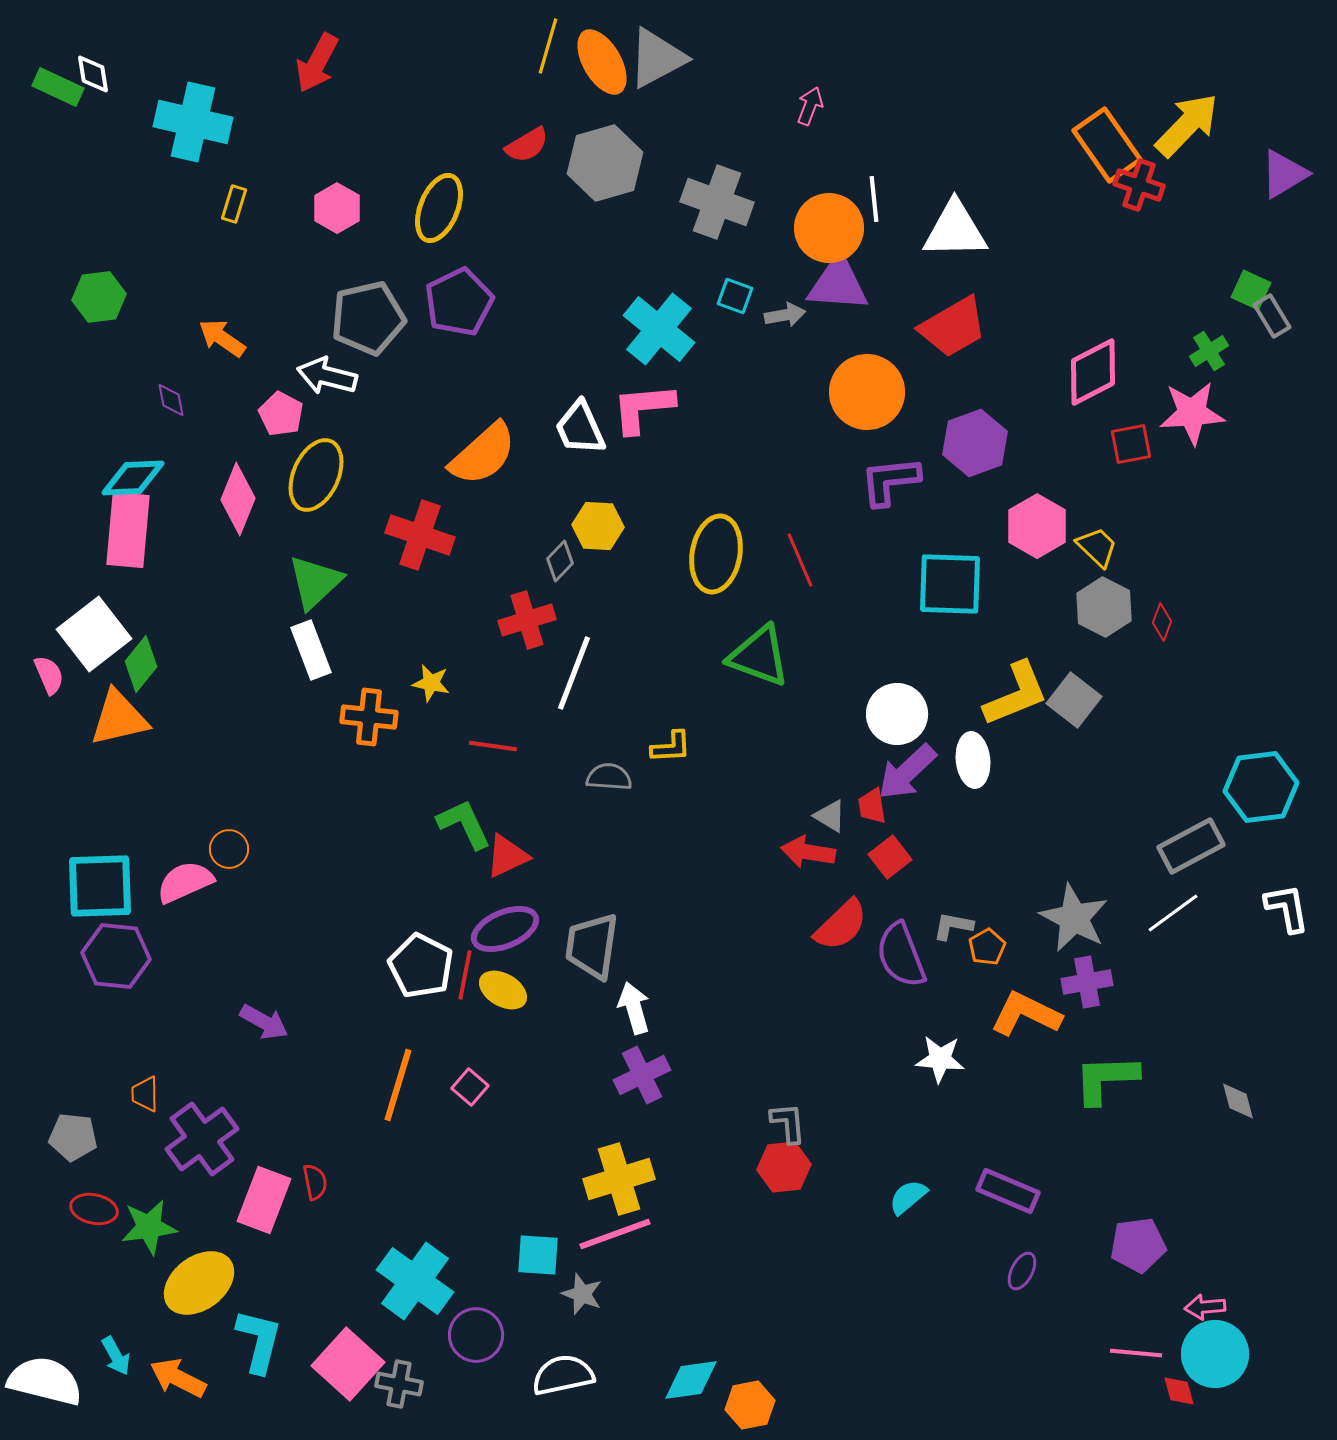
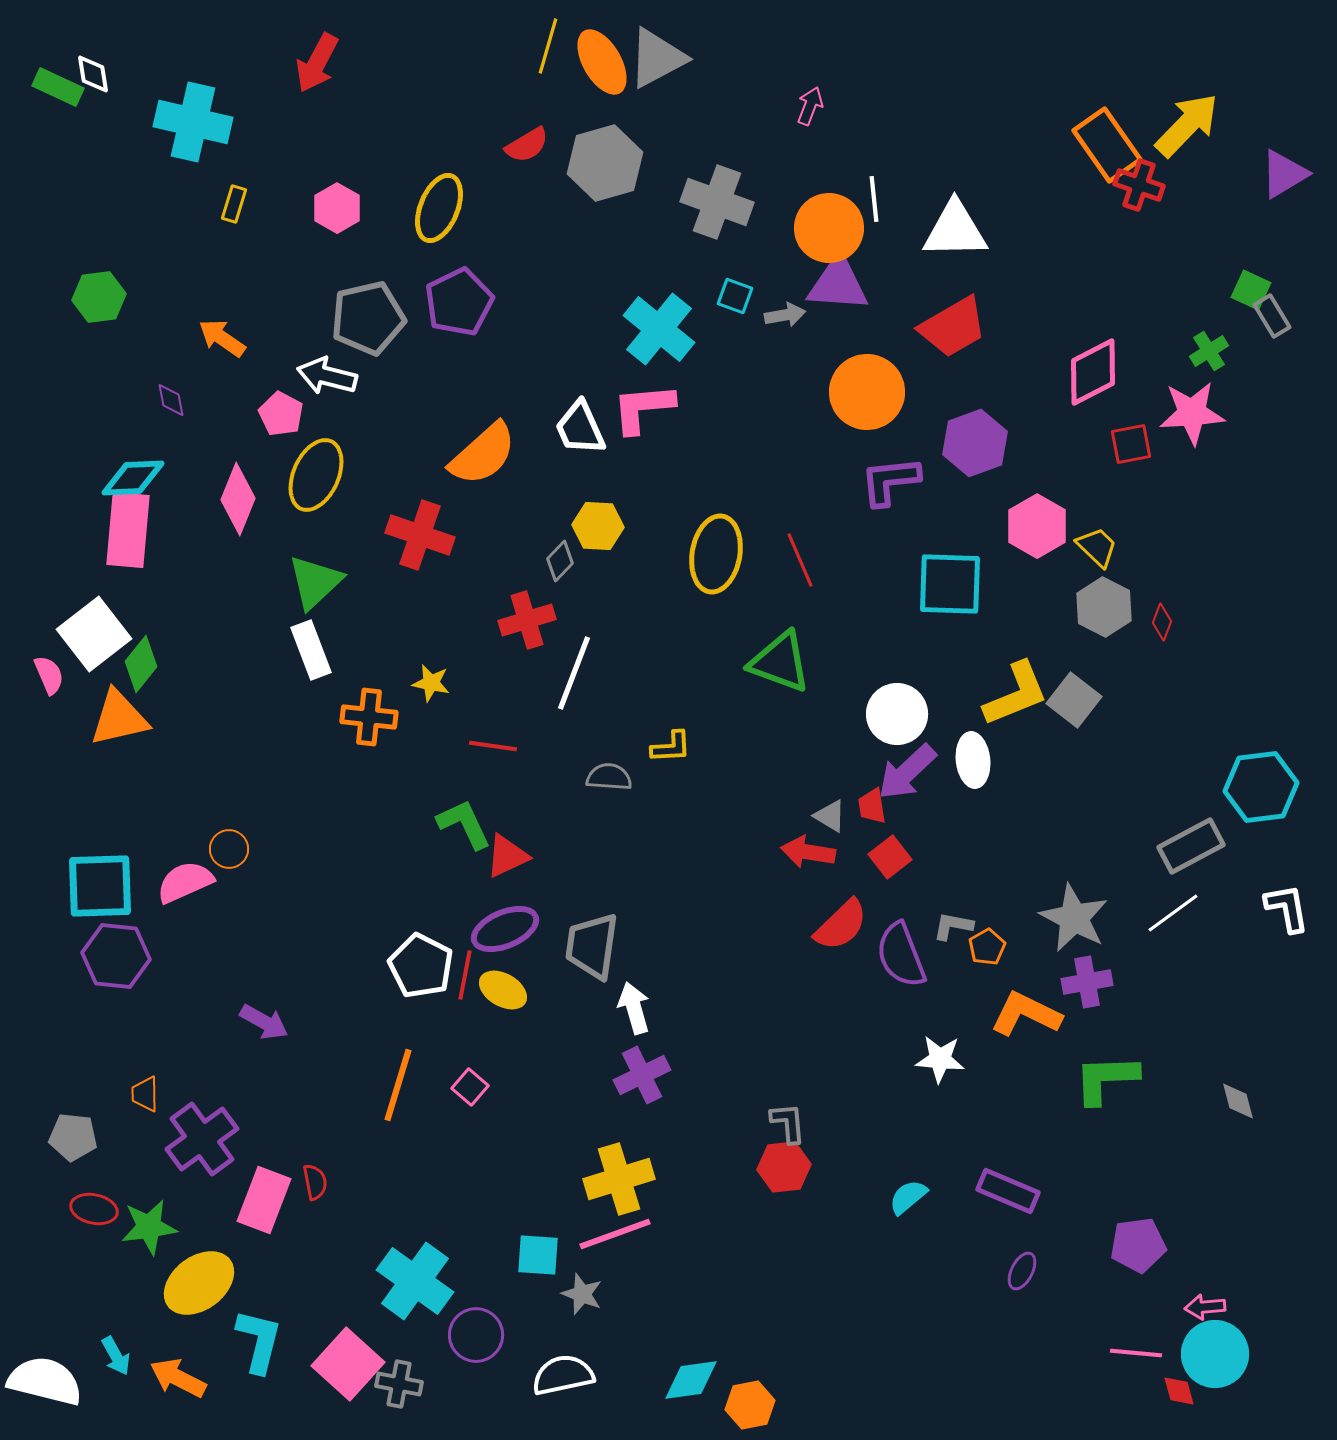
green triangle at (759, 656): moved 21 px right, 6 px down
